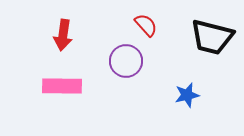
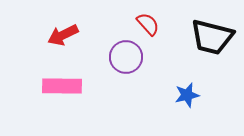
red semicircle: moved 2 px right, 1 px up
red arrow: rotated 56 degrees clockwise
purple circle: moved 4 px up
